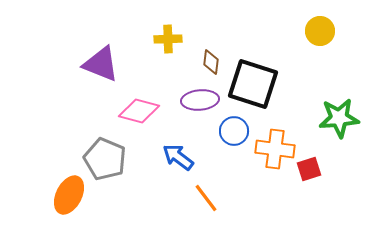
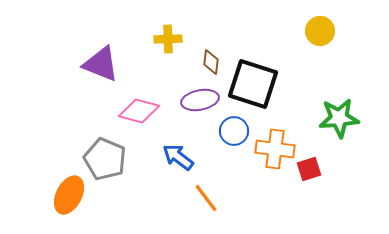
purple ellipse: rotated 6 degrees counterclockwise
